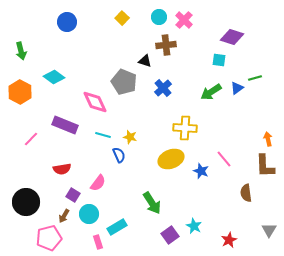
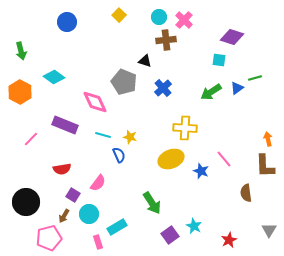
yellow square at (122, 18): moved 3 px left, 3 px up
brown cross at (166, 45): moved 5 px up
